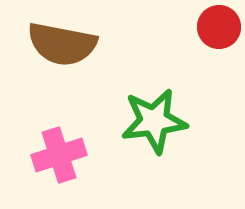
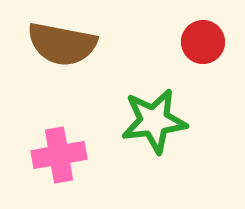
red circle: moved 16 px left, 15 px down
pink cross: rotated 8 degrees clockwise
